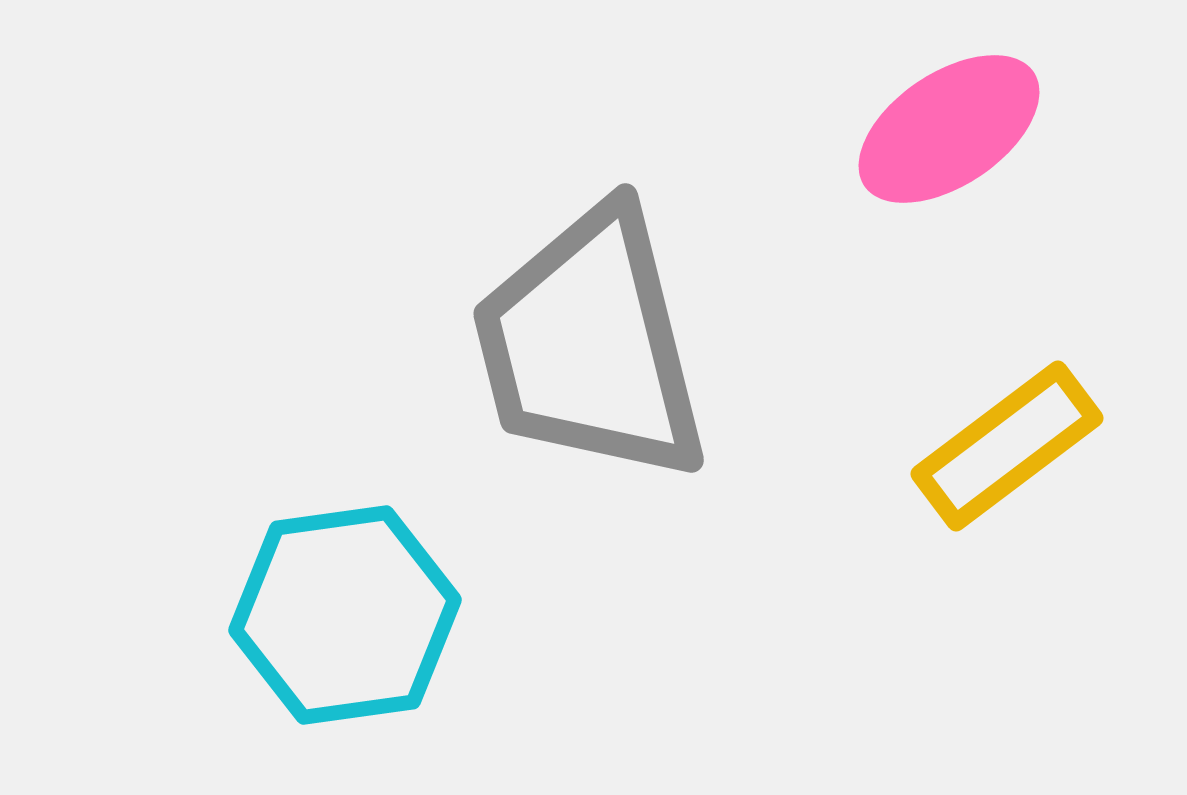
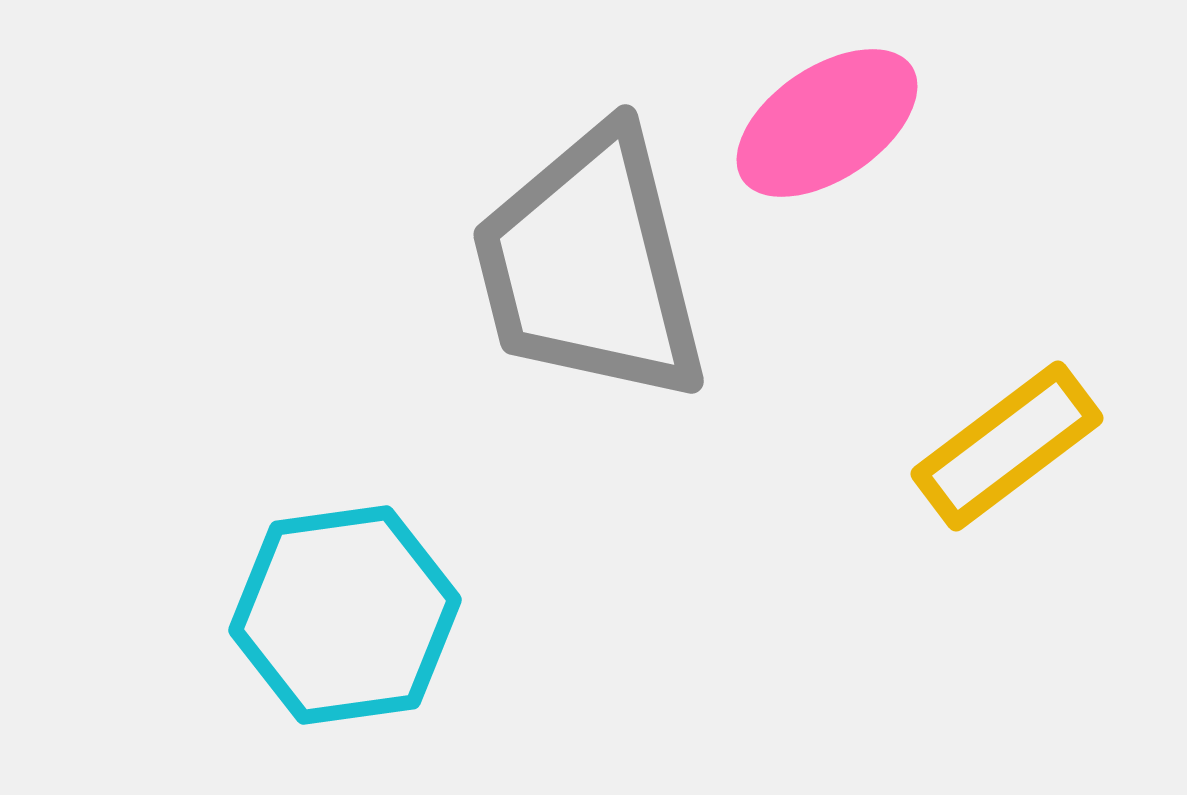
pink ellipse: moved 122 px left, 6 px up
gray trapezoid: moved 79 px up
